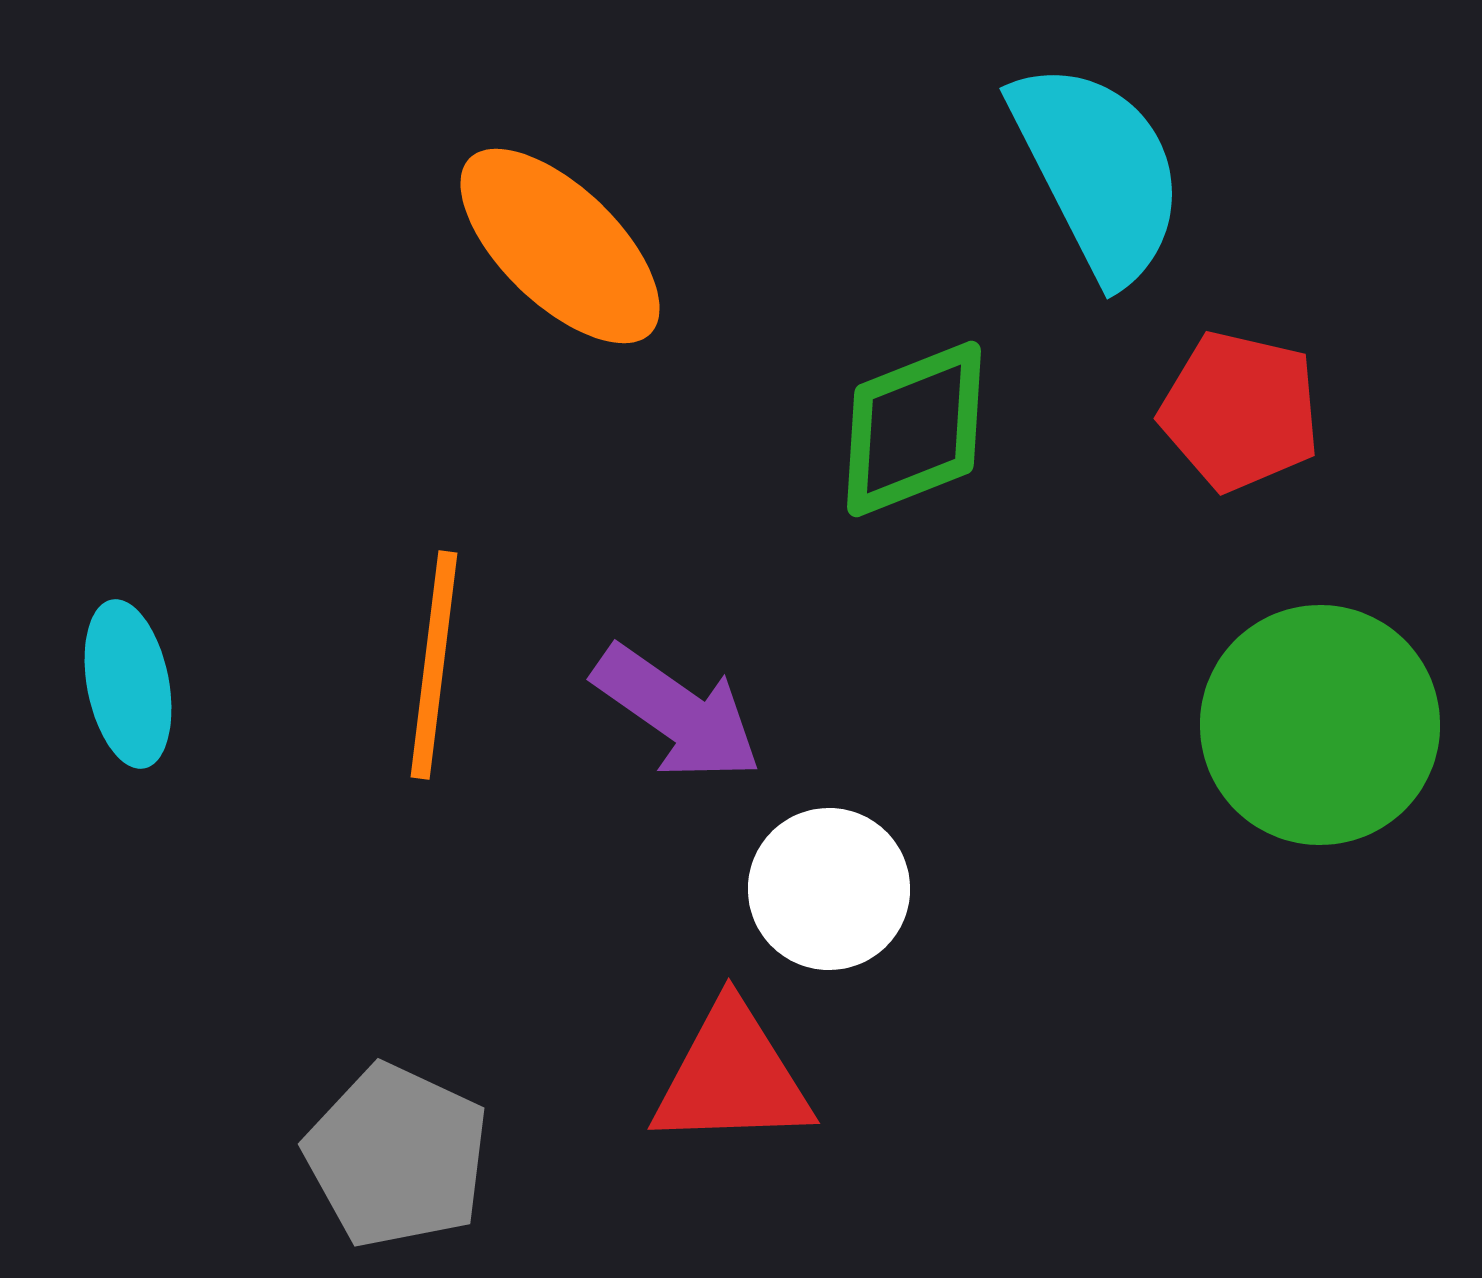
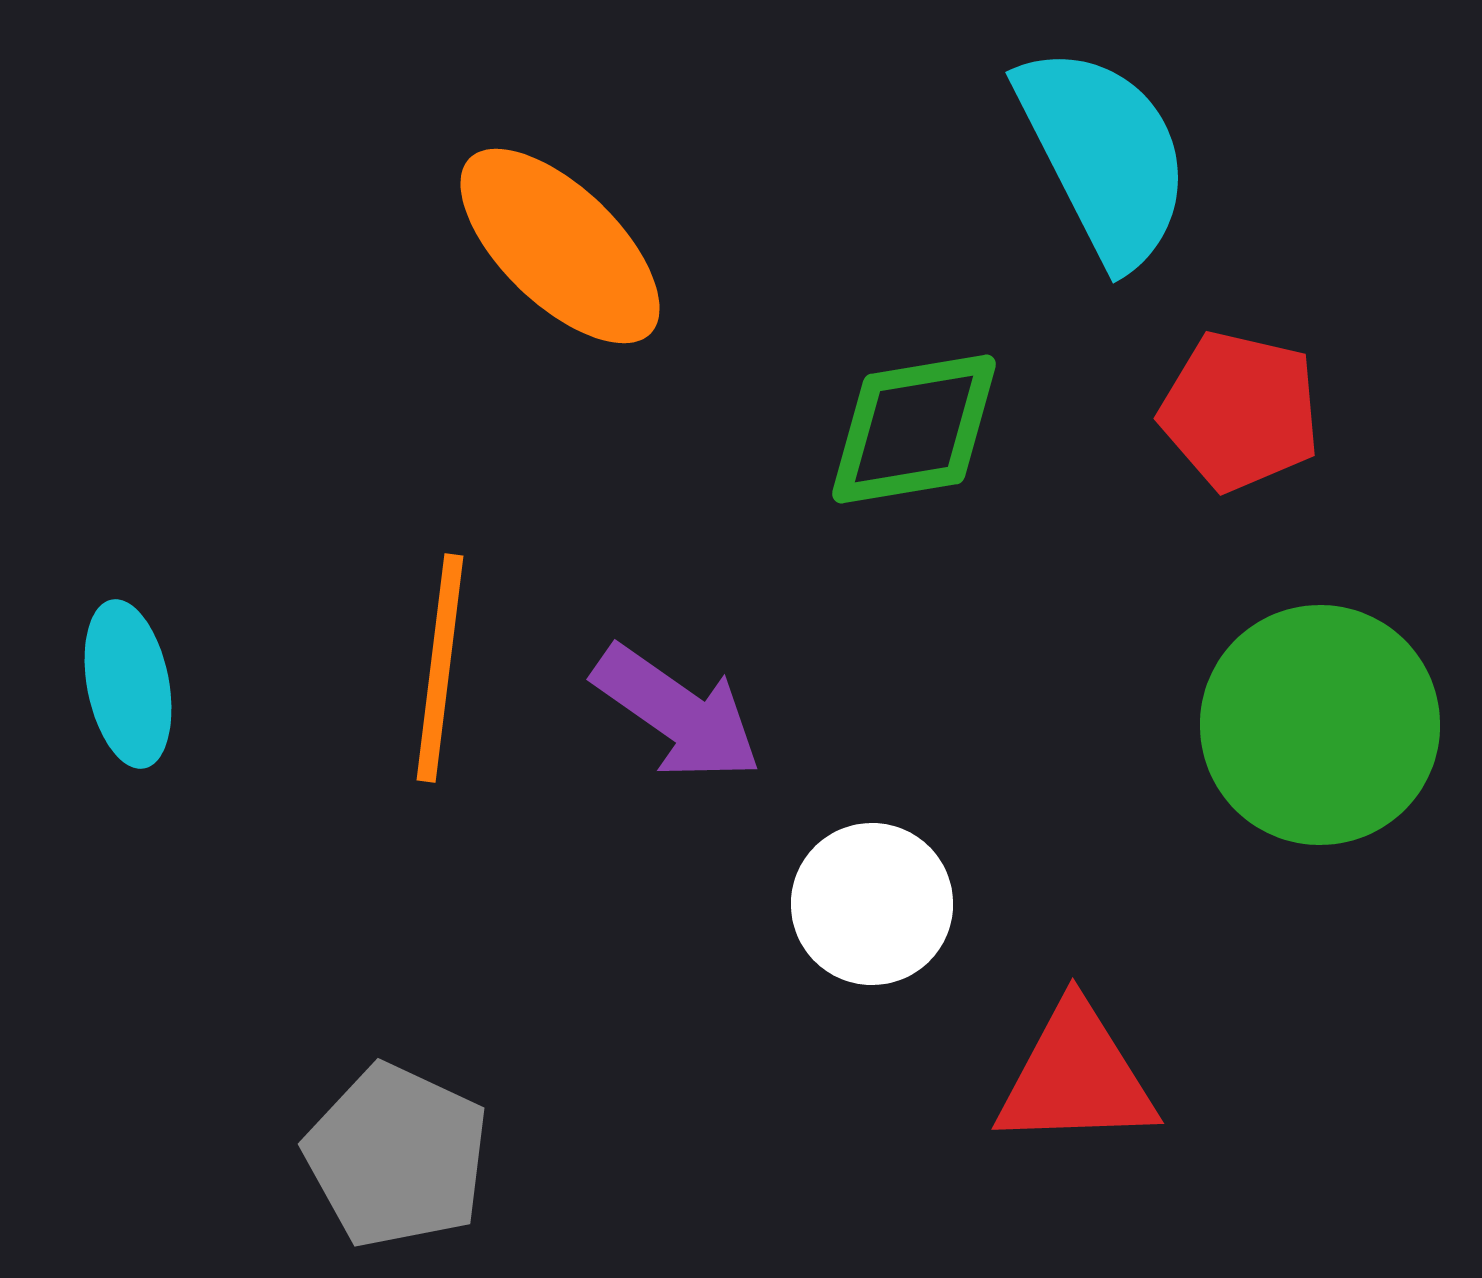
cyan semicircle: moved 6 px right, 16 px up
green diamond: rotated 12 degrees clockwise
orange line: moved 6 px right, 3 px down
white circle: moved 43 px right, 15 px down
red triangle: moved 344 px right
